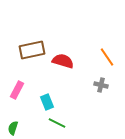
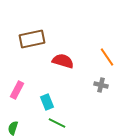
brown rectangle: moved 11 px up
